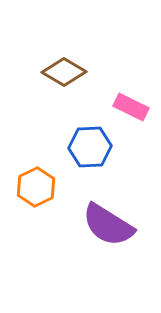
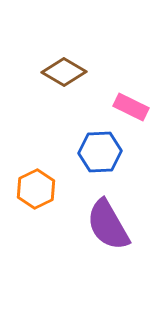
blue hexagon: moved 10 px right, 5 px down
orange hexagon: moved 2 px down
purple semicircle: rotated 28 degrees clockwise
